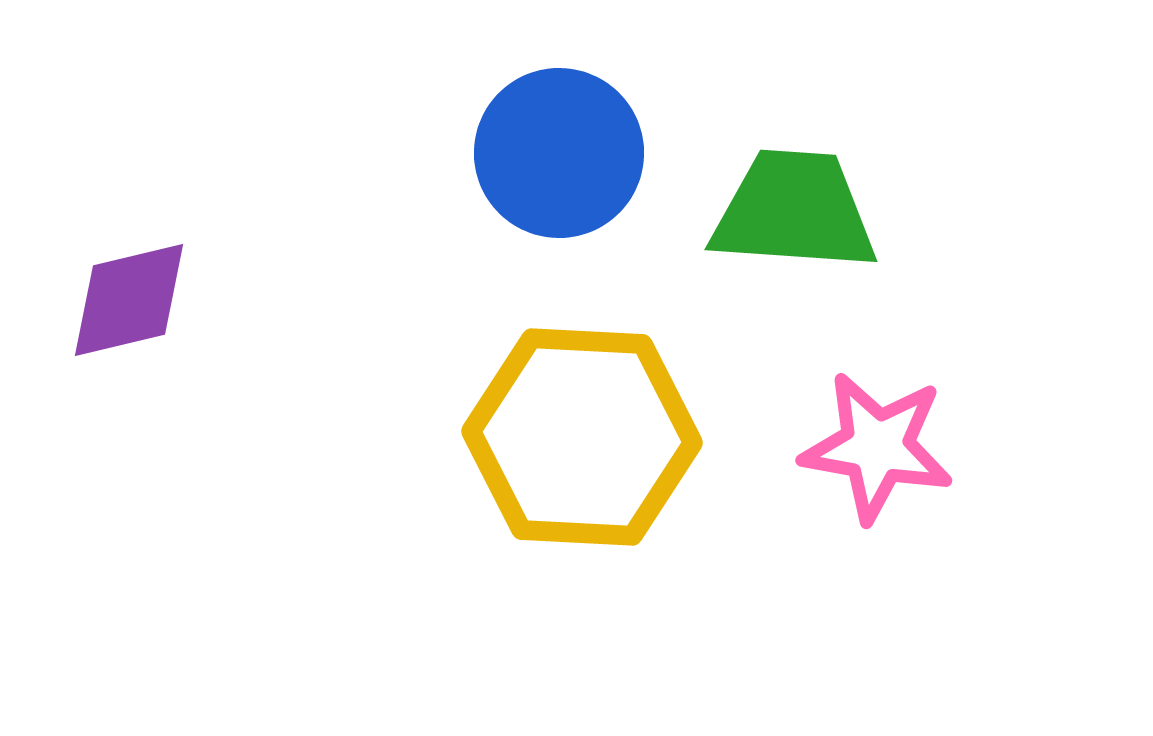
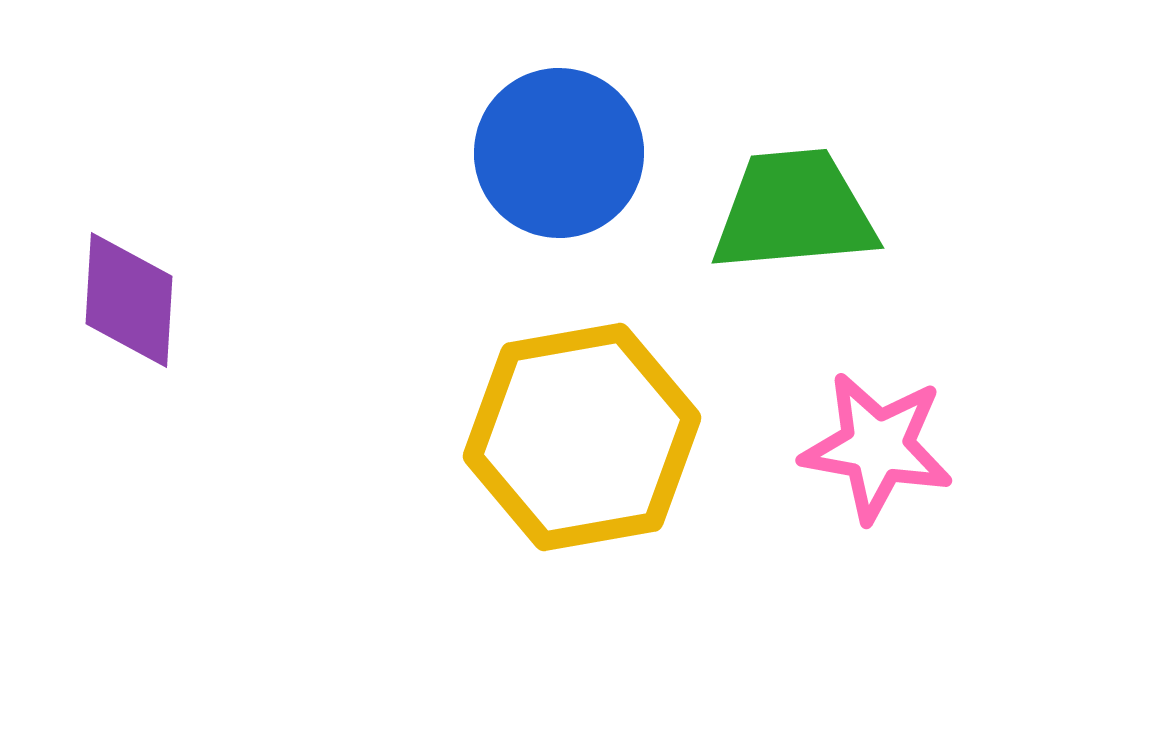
green trapezoid: rotated 9 degrees counterclockwise
purple diamond: rotated 73 degrees counterclockwise
yellow hexagon: rotated 13 degrees counterclockwise
